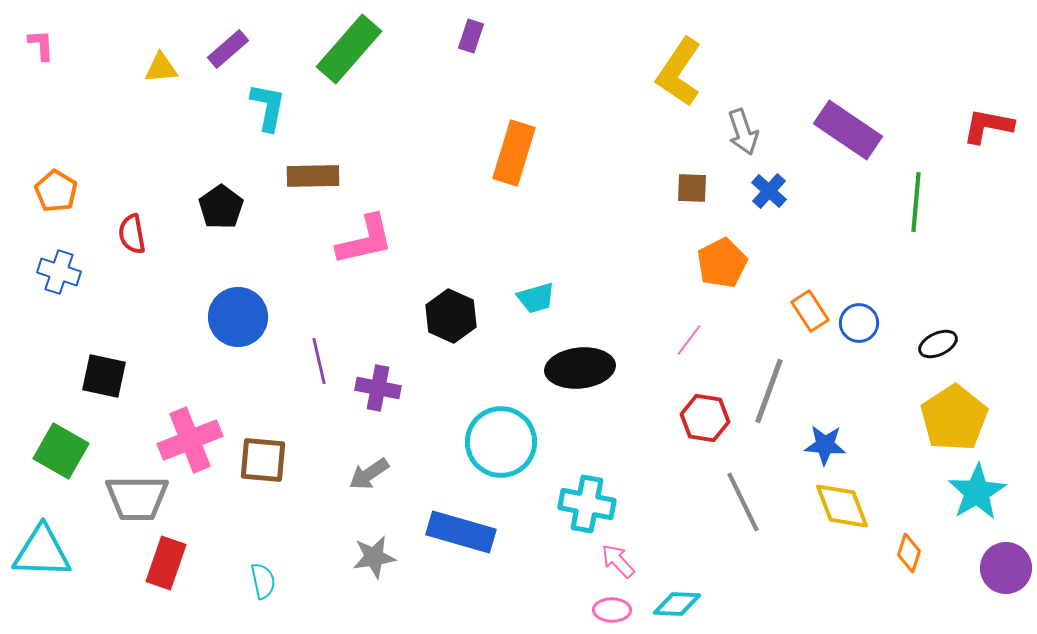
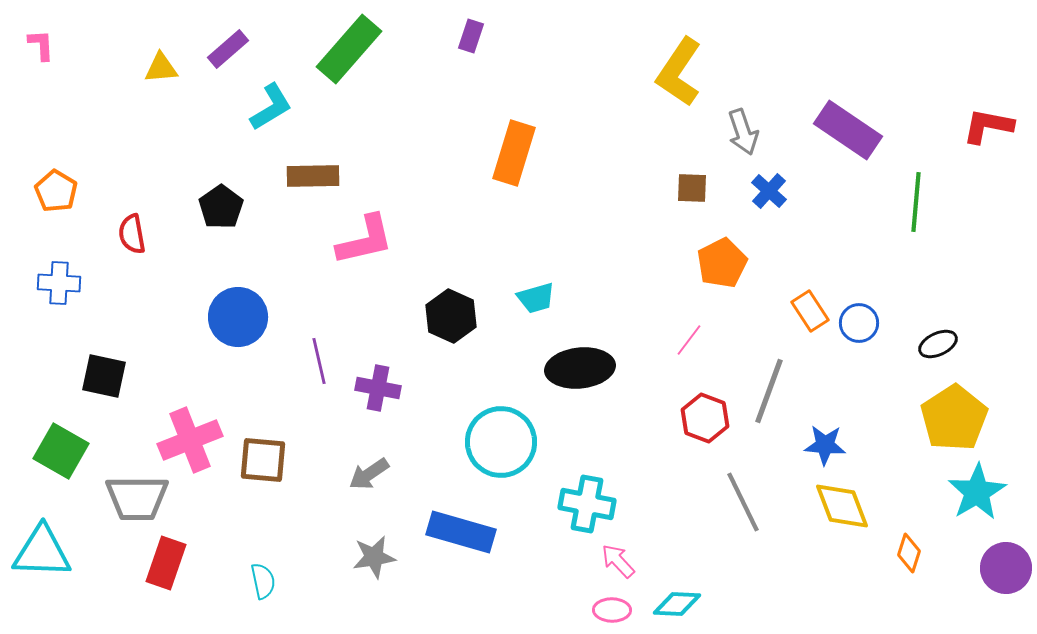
cyan L-shape at (268, 107): moved 3 px right; rotated 48 degrees clockwise
blue cross at (59, 272): moved 11 px down; rotated 15 degrees counterclockwise
red hexagon at (705, 418): rotated 12 degrees clockwise
